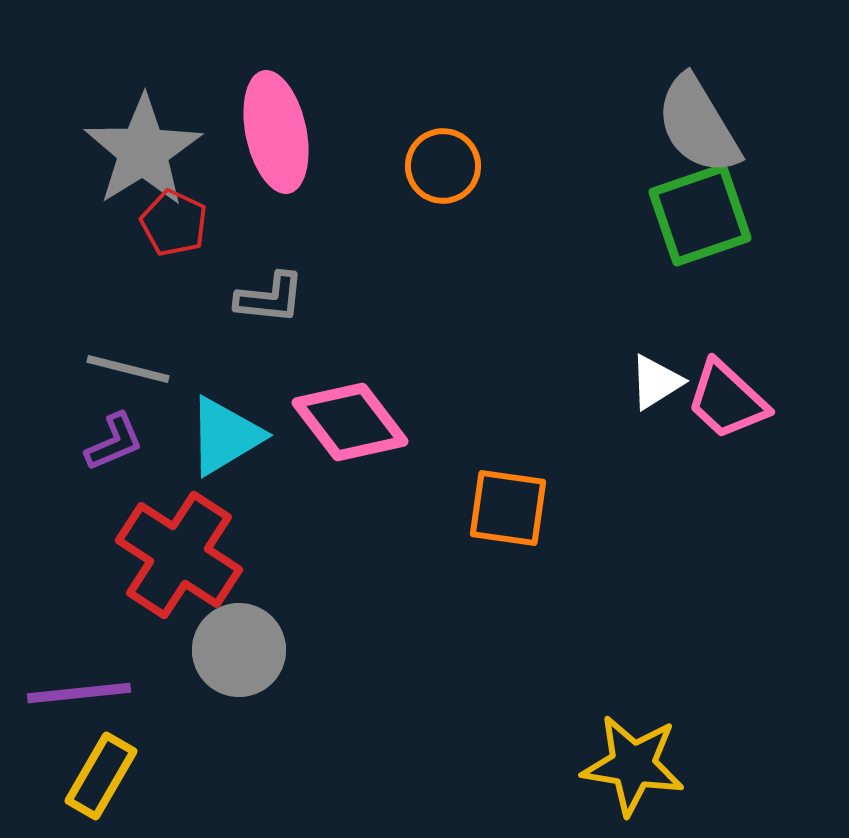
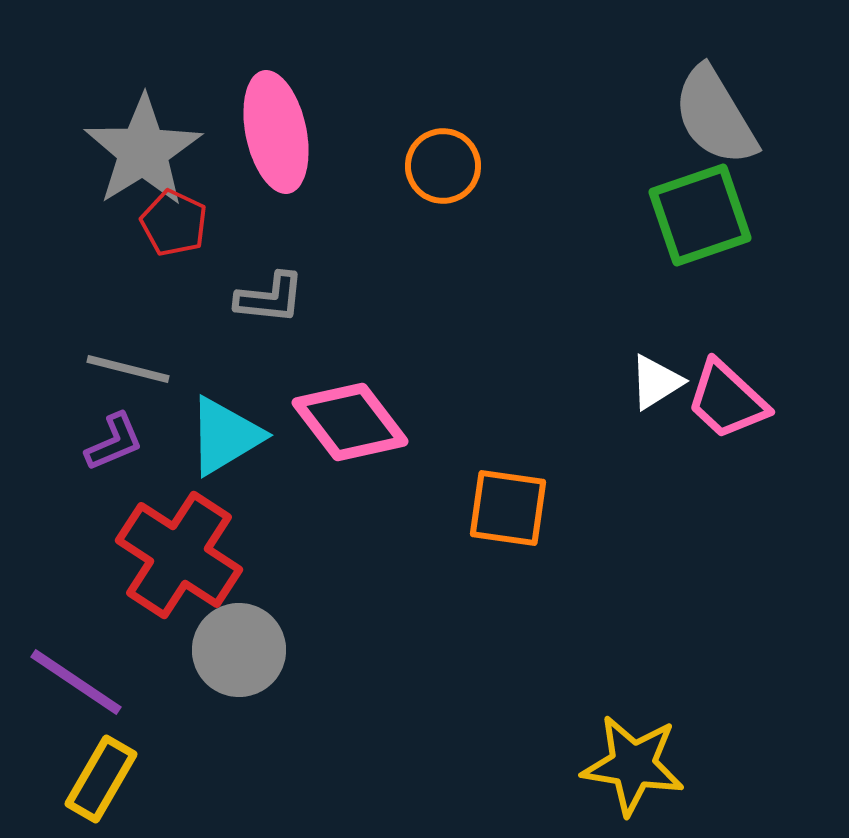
gray semicircle: moved 17 px right, 9 px up
purple line: moved 3 px left, 11 px up; rotated 40 degrees clockwise
yellow rectangle: moved 3 px down
